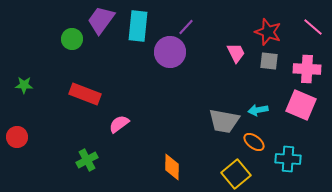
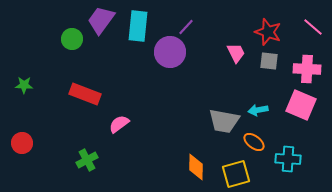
red circle: moved 5 px right, 6 px down
orange diamond: moved 24 px right
yellow square: rotated 24 degrees clockwise
